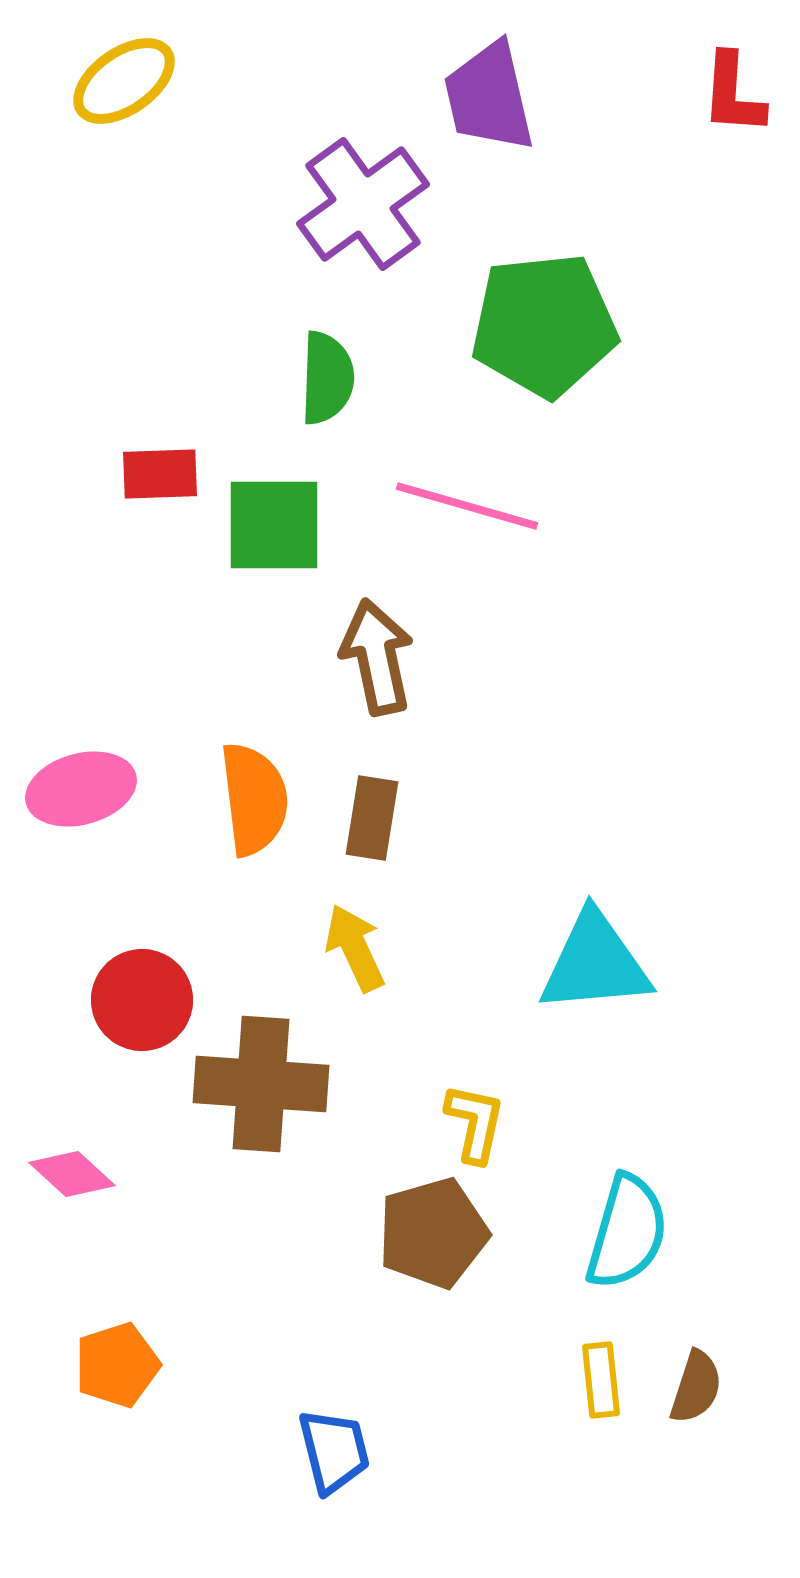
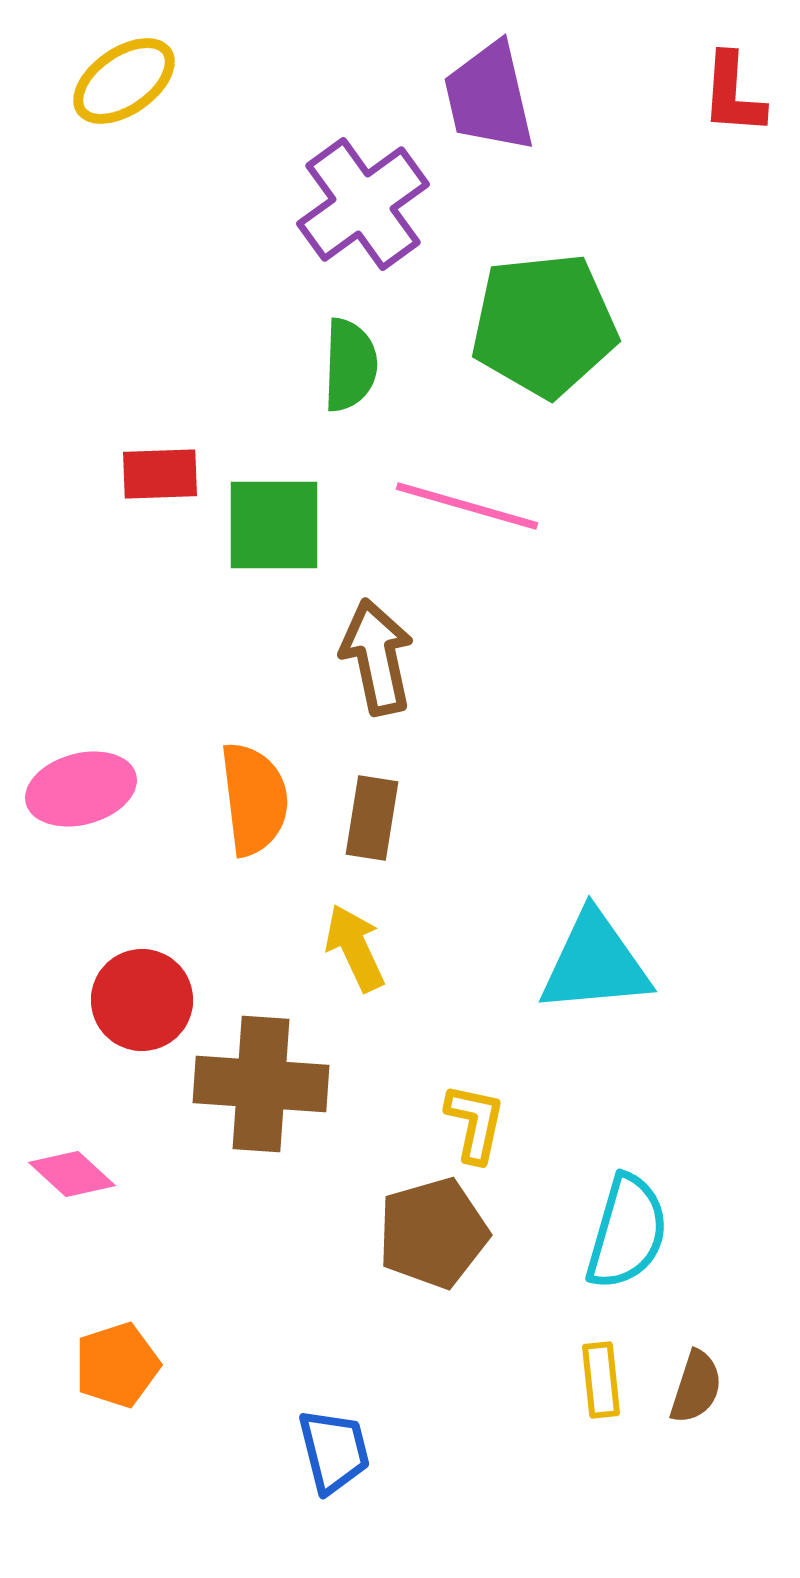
green semicircle: moved 23 px right, 13 px up
